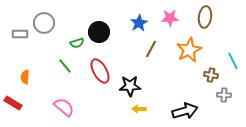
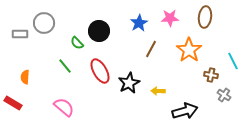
black circle: moved 1 px up
green semicircle: rotated 64 degrees clockwise
orange star: rotated 10 degrees counterclockwise
black star: moved 1 px left, 3 px up; rotated 25 degrees counterclockwise
gray cross: rotated 32 degrees clockwise
yellow arrow: moved 19 px right, 18 px up
